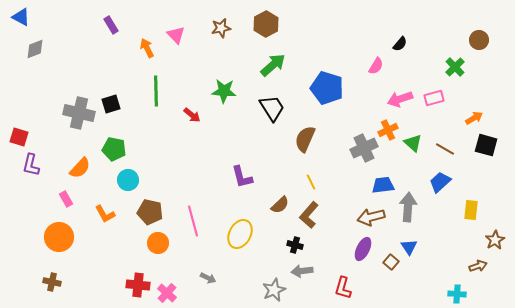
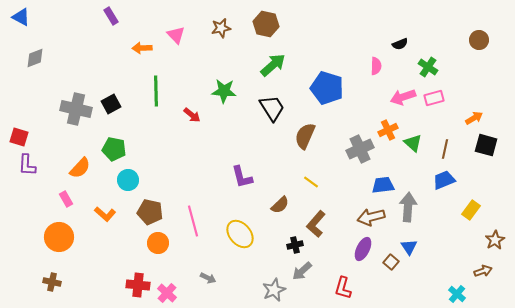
brown hexagon at (266, 24): rotated 20 degrees counterclockwise
purple rectangle at (111, 25): moved 9 px up
black semicircle at (400, 44): rotated 28 degrees clockwise
orange arrow at (147, 48): moved 5 px left; rotated 66 degrees counterclockwise
gray diamond at (35, 49): moved 9 px down
pink semicircle at (376, 66): rotated 30 degrees counterclockwise
green cross at (455, 67): moved 27 px left; rotated 12 degrees counterclockwise
pink arrow at (400, 99): moved 3 px right, 2 px up
black square at (111, 104): rotated 12 degrees counterclockwise
gray cross at (79, 113): moved 3 px left, 4 px up
brown semicircle at (305, 139): moved 3 px up
gray cross at (364, 148): moved 4 px left, 1 px down
brown line at (445, 149): rotated 72 degrees clockwise
purple L-shape at (31, 165): moved 4 px left; rotated 10 degrees counterclockwise
yellow line at (311, 182): rotated 28 degrees counterclockwise
blue trapezoid at (440, 182): moved 4 px right, 2 px up; rotated 20 degrees clockwise
yellow rectangle at (471, 210): rotated 30 degrees clockwise
orange L-shape at (105, 214): rotated 20 degrees counterclockwise
brown L-shape at (309, 215): moved 7 px right, 9 px down
yellow ellipse at (240, 234): rotated 68 degrees counterclockwise
black cross at (295, 245): rotated 28 degrees counterclockwise
brown arrow at (478, 266): moved 5 px right, 5 px down
gray arrow at (302, 271): rotated 35 degrees counterclockwise
cyan cross at (457, 294): rotated 36 degrees clockwise
